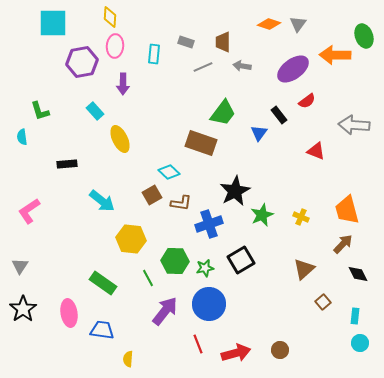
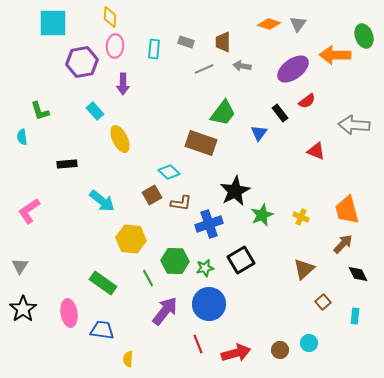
cyan rectangle at (154, 54): moved 5 px up
gray line at (203, 67): moved 1 px right, 2 px down
black rectangle at (279, 115): moved 1 px right, 2 px up
cyan circle at (360, 343): moved 51 px left
